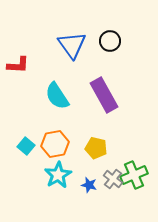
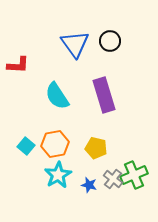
blue triangle: moved 3 px right, 1 px up
purple rectangle: rotated 12 degrees clockwise
